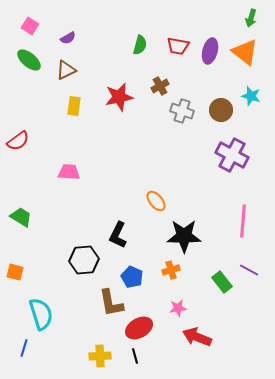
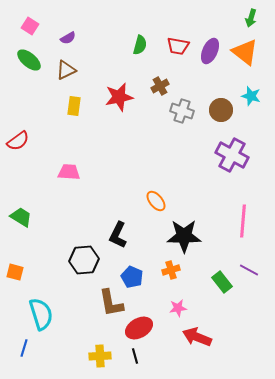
purple ellipse: rotated 10 degrees clockwise
